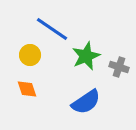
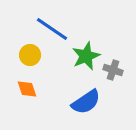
gray cross: moved 6 px left, 3 px down
